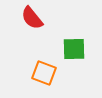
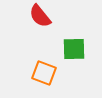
red semicircle: moved 8 px right, 2 px up
